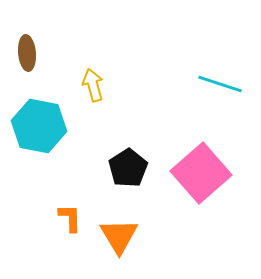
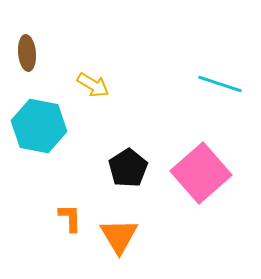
yellow arrow: rotated 136 degrees clockwise
